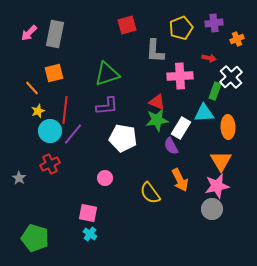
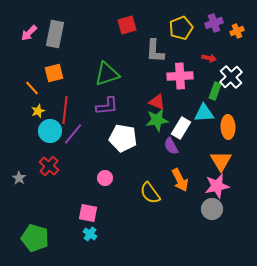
purple cross: rotated 12 degrees counterclockwise
orange cross: moved 8 px up
red cross: moved 1 px left, 2 px down; rotated 24 degrees counterclockwise
